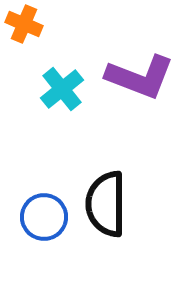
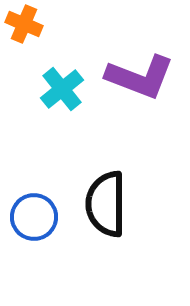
blue circle: moved 10 px left
